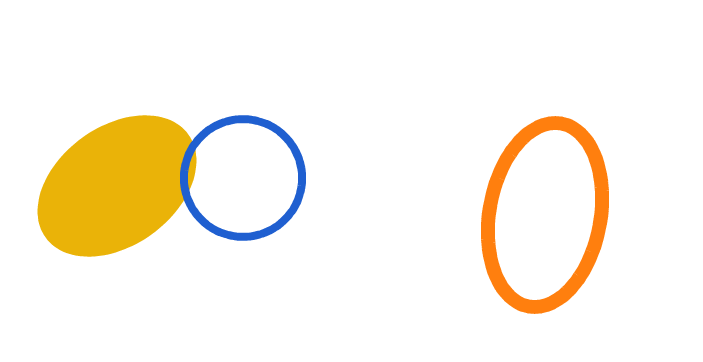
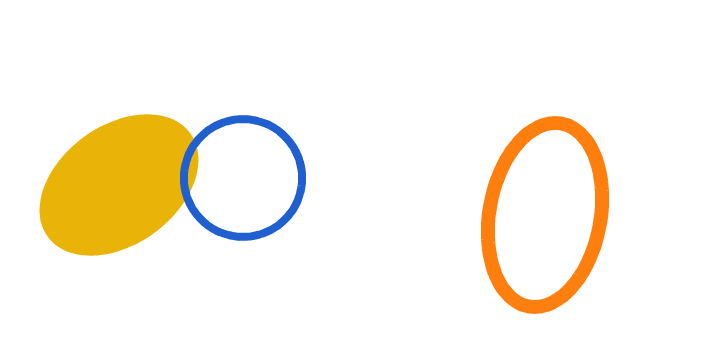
yellow ellipse: moved 2 px right, 1 px up
